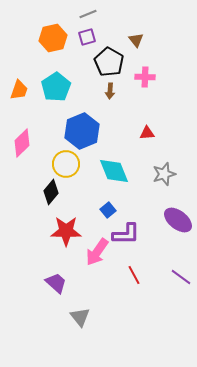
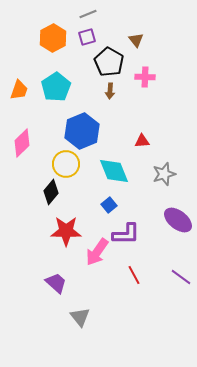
orange hexagon: rotated 16 degrees counterclockwise
red triangle: moved 5 px left, 8 px down
blue square: moved 1 px right, 5 px up
